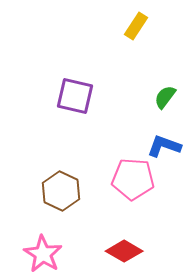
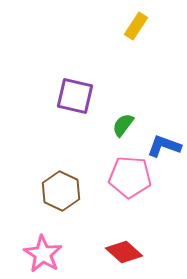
green semicircle: moved 42 px left, 28 px down
pink pentagon: moved 3 px left, 2 px up
red diamond: moved 1 px down; rotated 12 degrees clockwise
